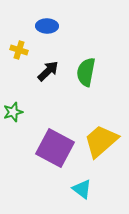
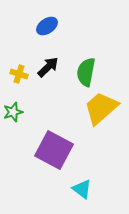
blue ellipse: rotated 35 degrees counterclockwise
yellow cross: moved 24 px down
black arrow: moved 4 px up
yellow trapezoid: moved 33 px up
purple square: moved 1 px left, 2 px down
